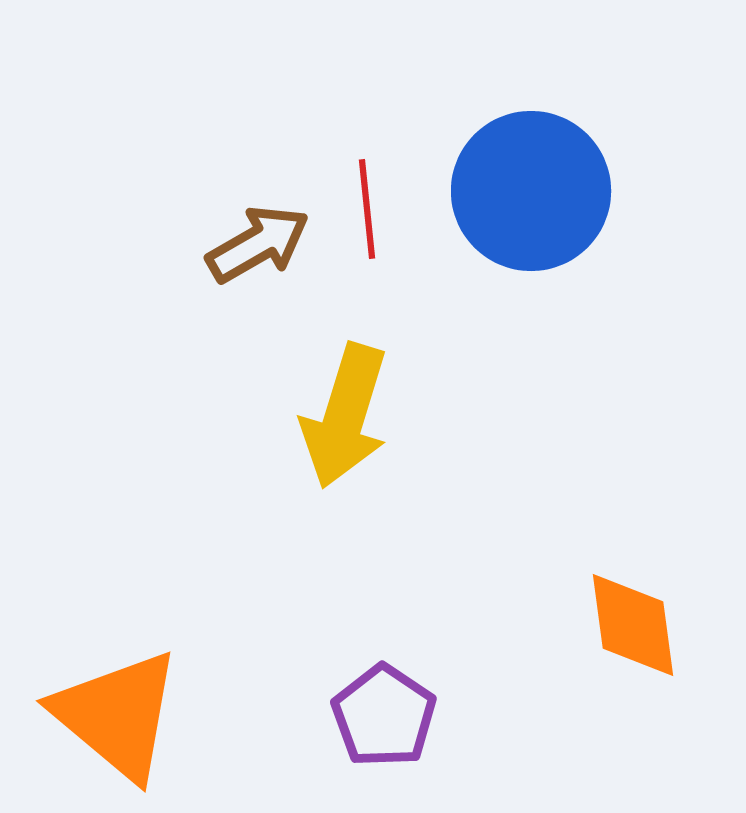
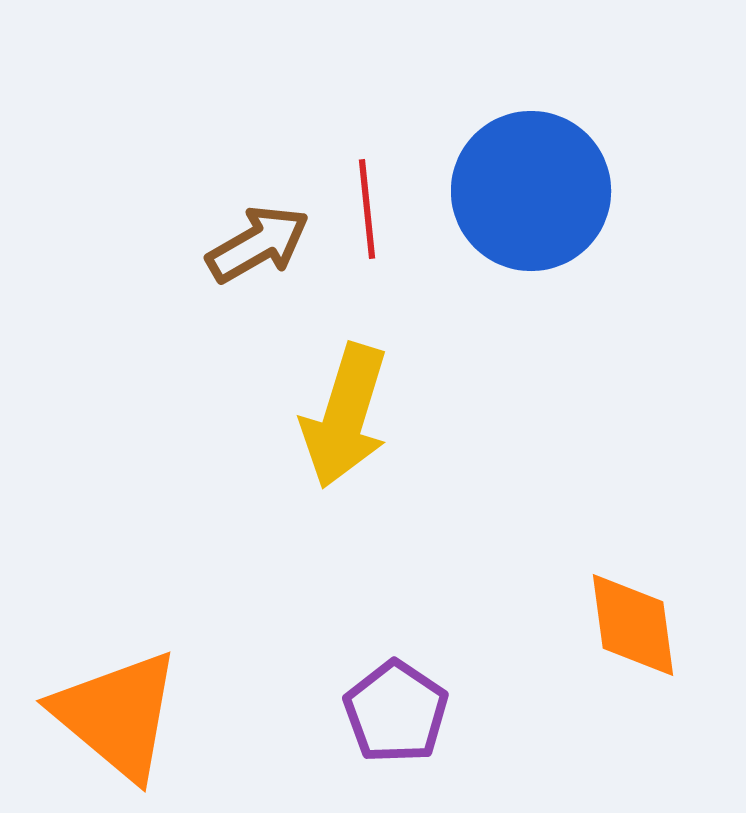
purple pentagon: moved 12 px right, 4 px up
